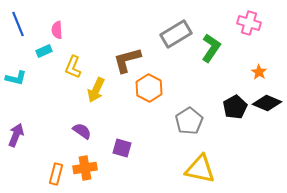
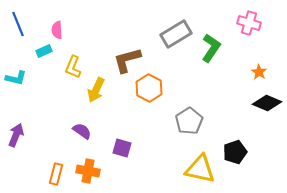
black pentagon: moved 45 px down; rotated 10 degrees clockwise
orange cross: moved 3 px right, 3 px down; rotated 20 degrees clockwise
